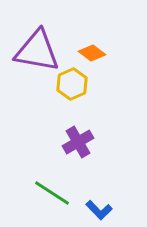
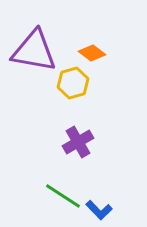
purple triangle: moved 3 px left
yellow hexagon: moved 1 px right, 1 px up; rotated 8 degrees clockwise
green line: moved 11 px right, 3 px down
